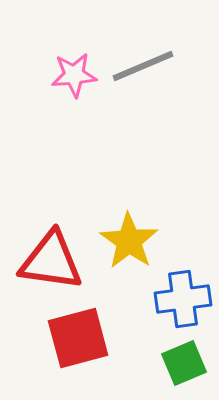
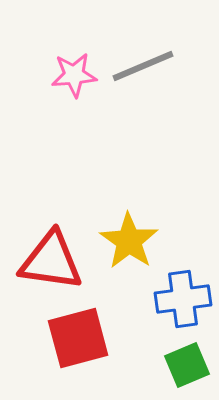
green square: moved 3 px right, 2 px down
